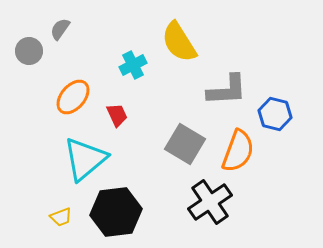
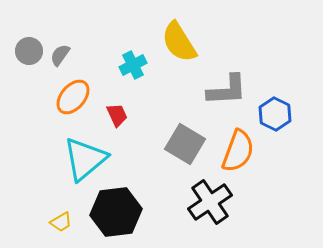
gray semicircle: moved 26 px down
blue hexagon: rotated 12 degrees clockwise
yellow trapezoid: moved 5 px down; rotated 10 degrees counterclockwise
